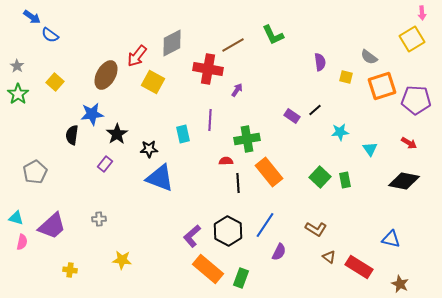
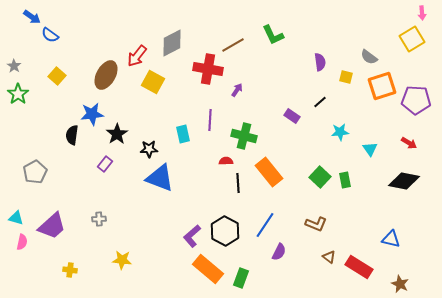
gray star at (17, 66): moved 3 px left
yellow square at (55, 82): moved 2 px right, 6 px up
black line at (315, 110): moved 5 px right, 8 px up
green cross at (247, 139): moved 3 px left, 3 px up; rotated 25 degrees clockwise
brown L-shape at (316, 229): moved 5 px up; rotated 10 degrees counterclockwise
black hexagon at (228, 231): moved 3 px left
